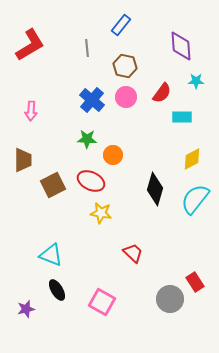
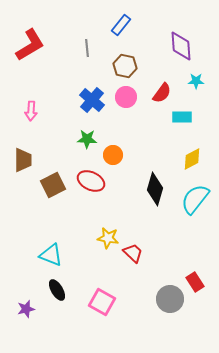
yellow star: moved 7 px right, 25 px down
